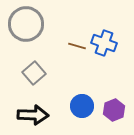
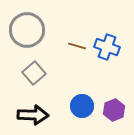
gray circle: moved 1 px right, 6 px down
blue cross: moved 3 px right, 4 px down
